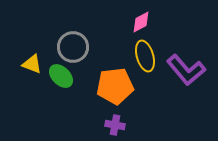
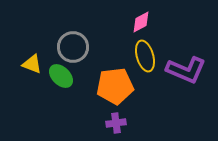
purple L-shape: rotated 27 degrees counterclockwise
purple cross: moved 1 px right, 2 px up; rotated 18 degrees counterclockwise
